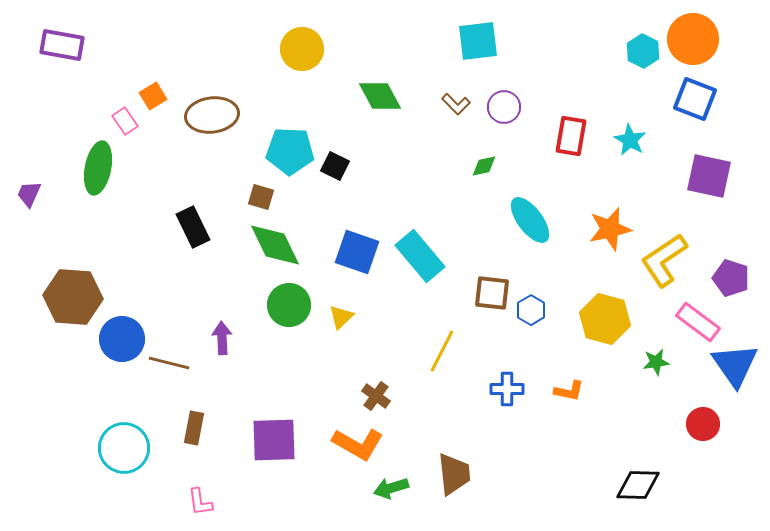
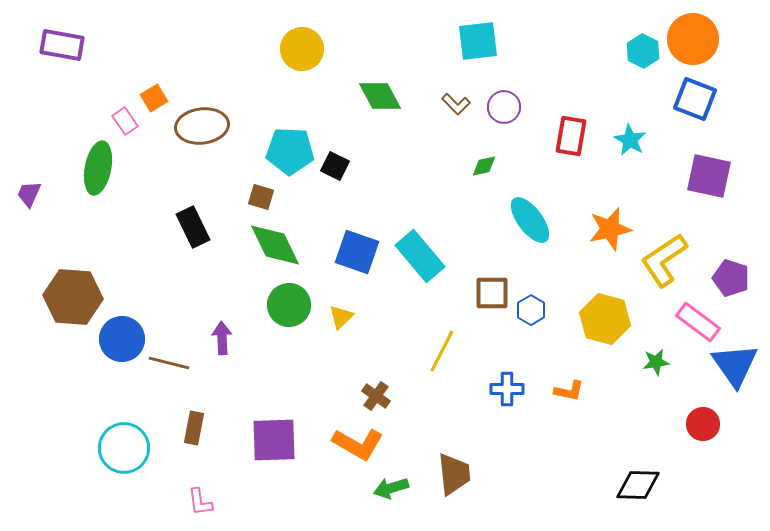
orange square at (153, 96): moved 1 px right, 2 px down
brown ellipse at (212, 115): moved 10 px left, 11 px down
brown square at (492, 293): rotated 6 degrees counterclockwise
